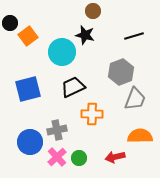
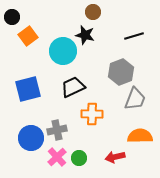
brown circle: moved 1 px down
black circle: moved 2 px right, 6 px up
cyan circle: moved 1 px right, 1 px up
blue circle: moved 1 px right, 4 px up
